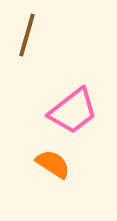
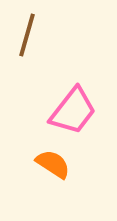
pink trapezoid: rotated 14 degrees counterclockwise
